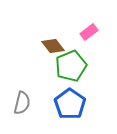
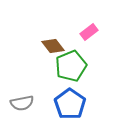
gray semicircle: rotated 65 degrees clockwise
